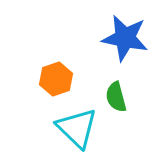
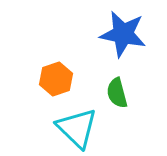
blue star: moved 2 px left, 4 px up
green semicircle: moved 1 px right, 4 px up
